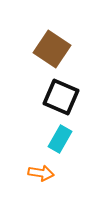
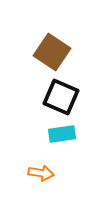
brown square: moved 3 px down
cyan rectangle: moved 2 px right, 5 px up; rotated 52 degrees clockwise
